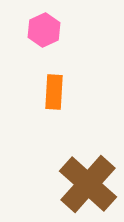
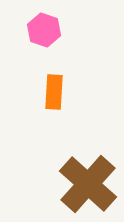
pink hexagon: rotated 16 degrees counterclockwise
